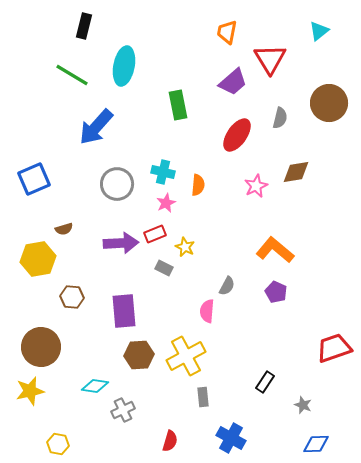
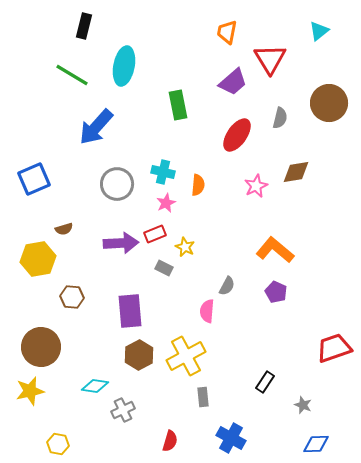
purple rectangle at (124, 311): moved 6 px right
brown hexagon at (139, 355): rotated 24 degrees counterclockwise
